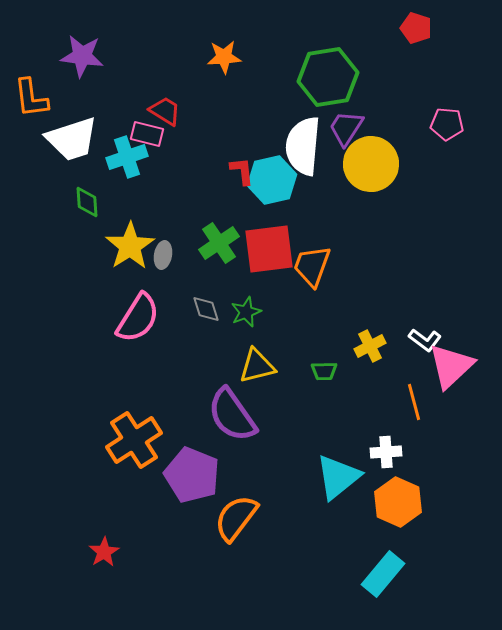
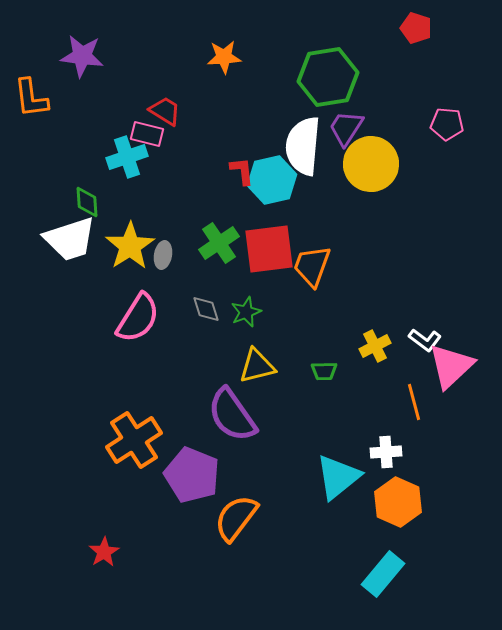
white trapezoid: moved 2 px left, 100 px down
yellow cross: moved 5 px right
